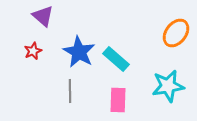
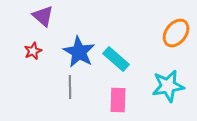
gray line: moved 4 px up
